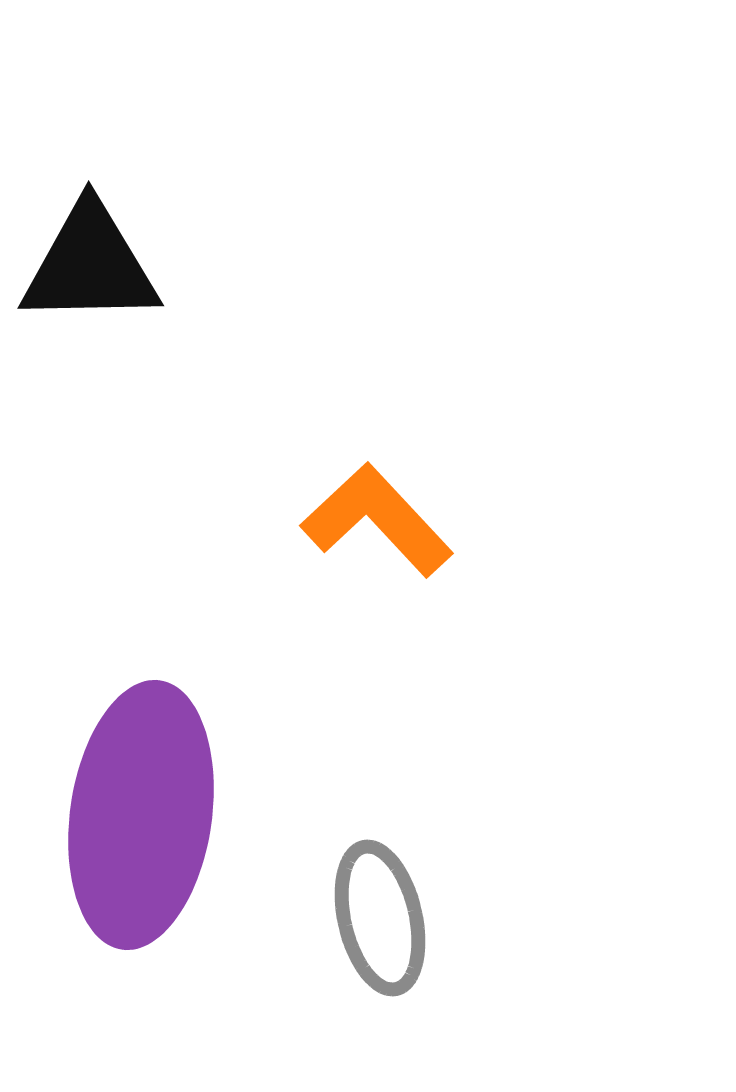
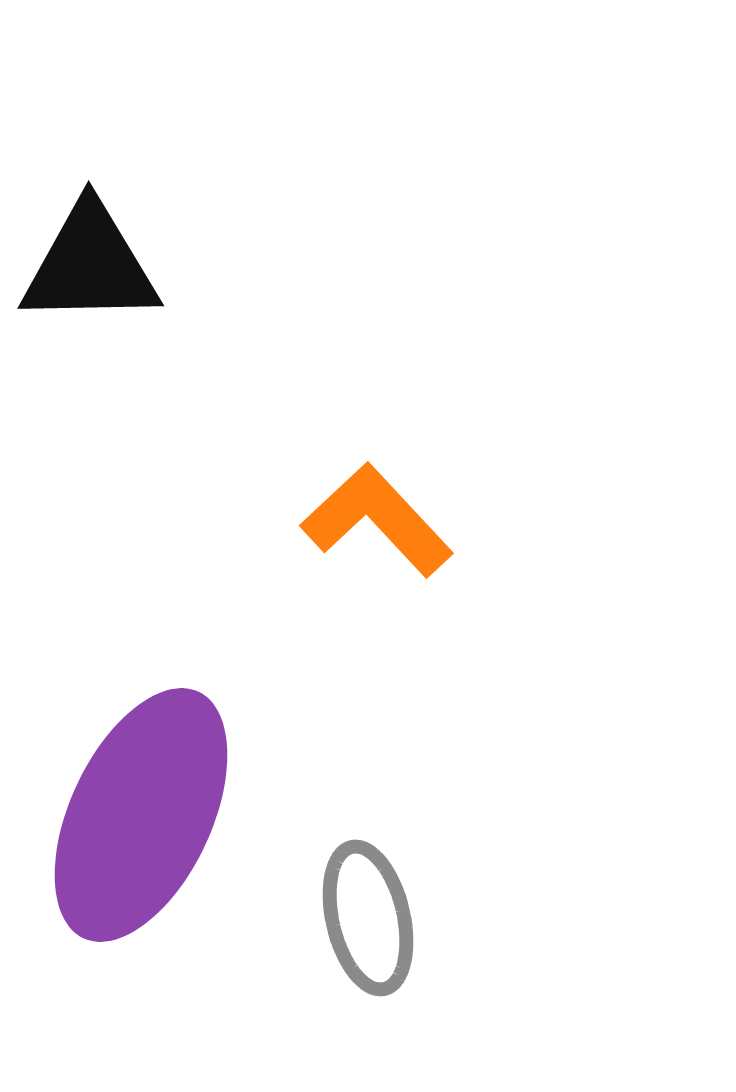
purple ellipse: rotated 17 degrees clockwise
gray ellipse: moved 12 px left
